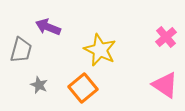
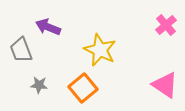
pink cross: moved 12 px up
gray trapezoid: rotated 144 degrees clockwise
gray star: rotated 18 degrees counterclockwise
